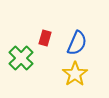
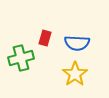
blue semicircle: rotated 70 degrees clockwise
green cross: rotated 30 degrees clockwise
